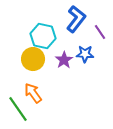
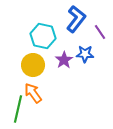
yellow circle: moved 6 px down
green line: rotated 48 degrees clockwise
